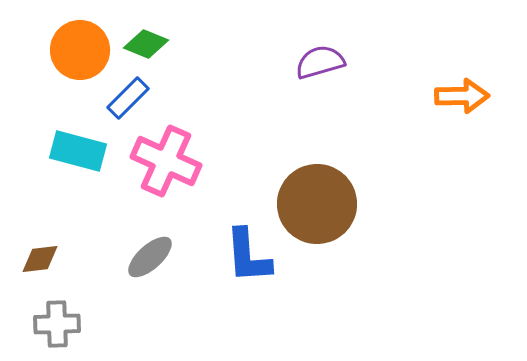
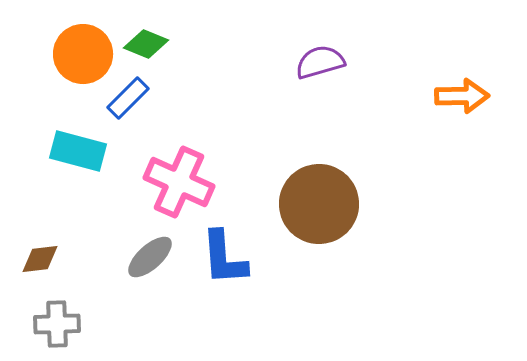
orange circle: moved 3 px right, 4 px down
pink cross: moved 13 px right, 21 px down
brown circle: moved 2 px right
blue L-shape: moved 24 px left, 2 px down
